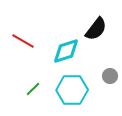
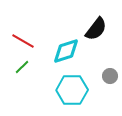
green line: moved 11 px left, 22 px up
